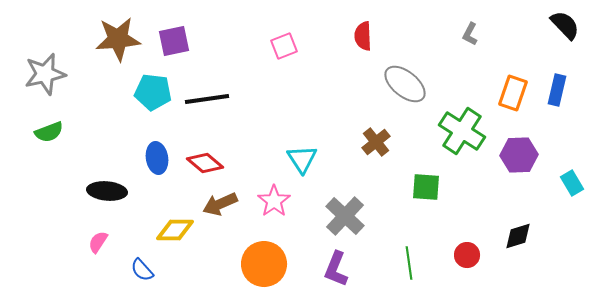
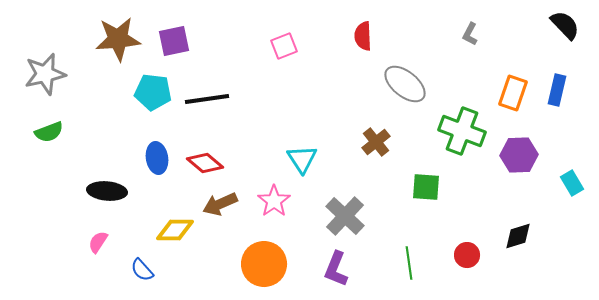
green cross: rotated 12 degrees counterclockwise
